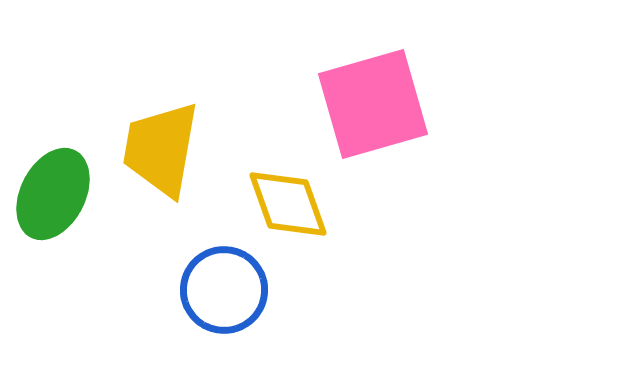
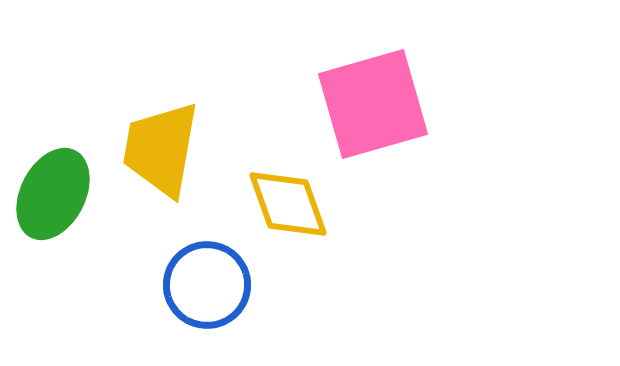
blue circle: moved 17 px left, 5 px up
